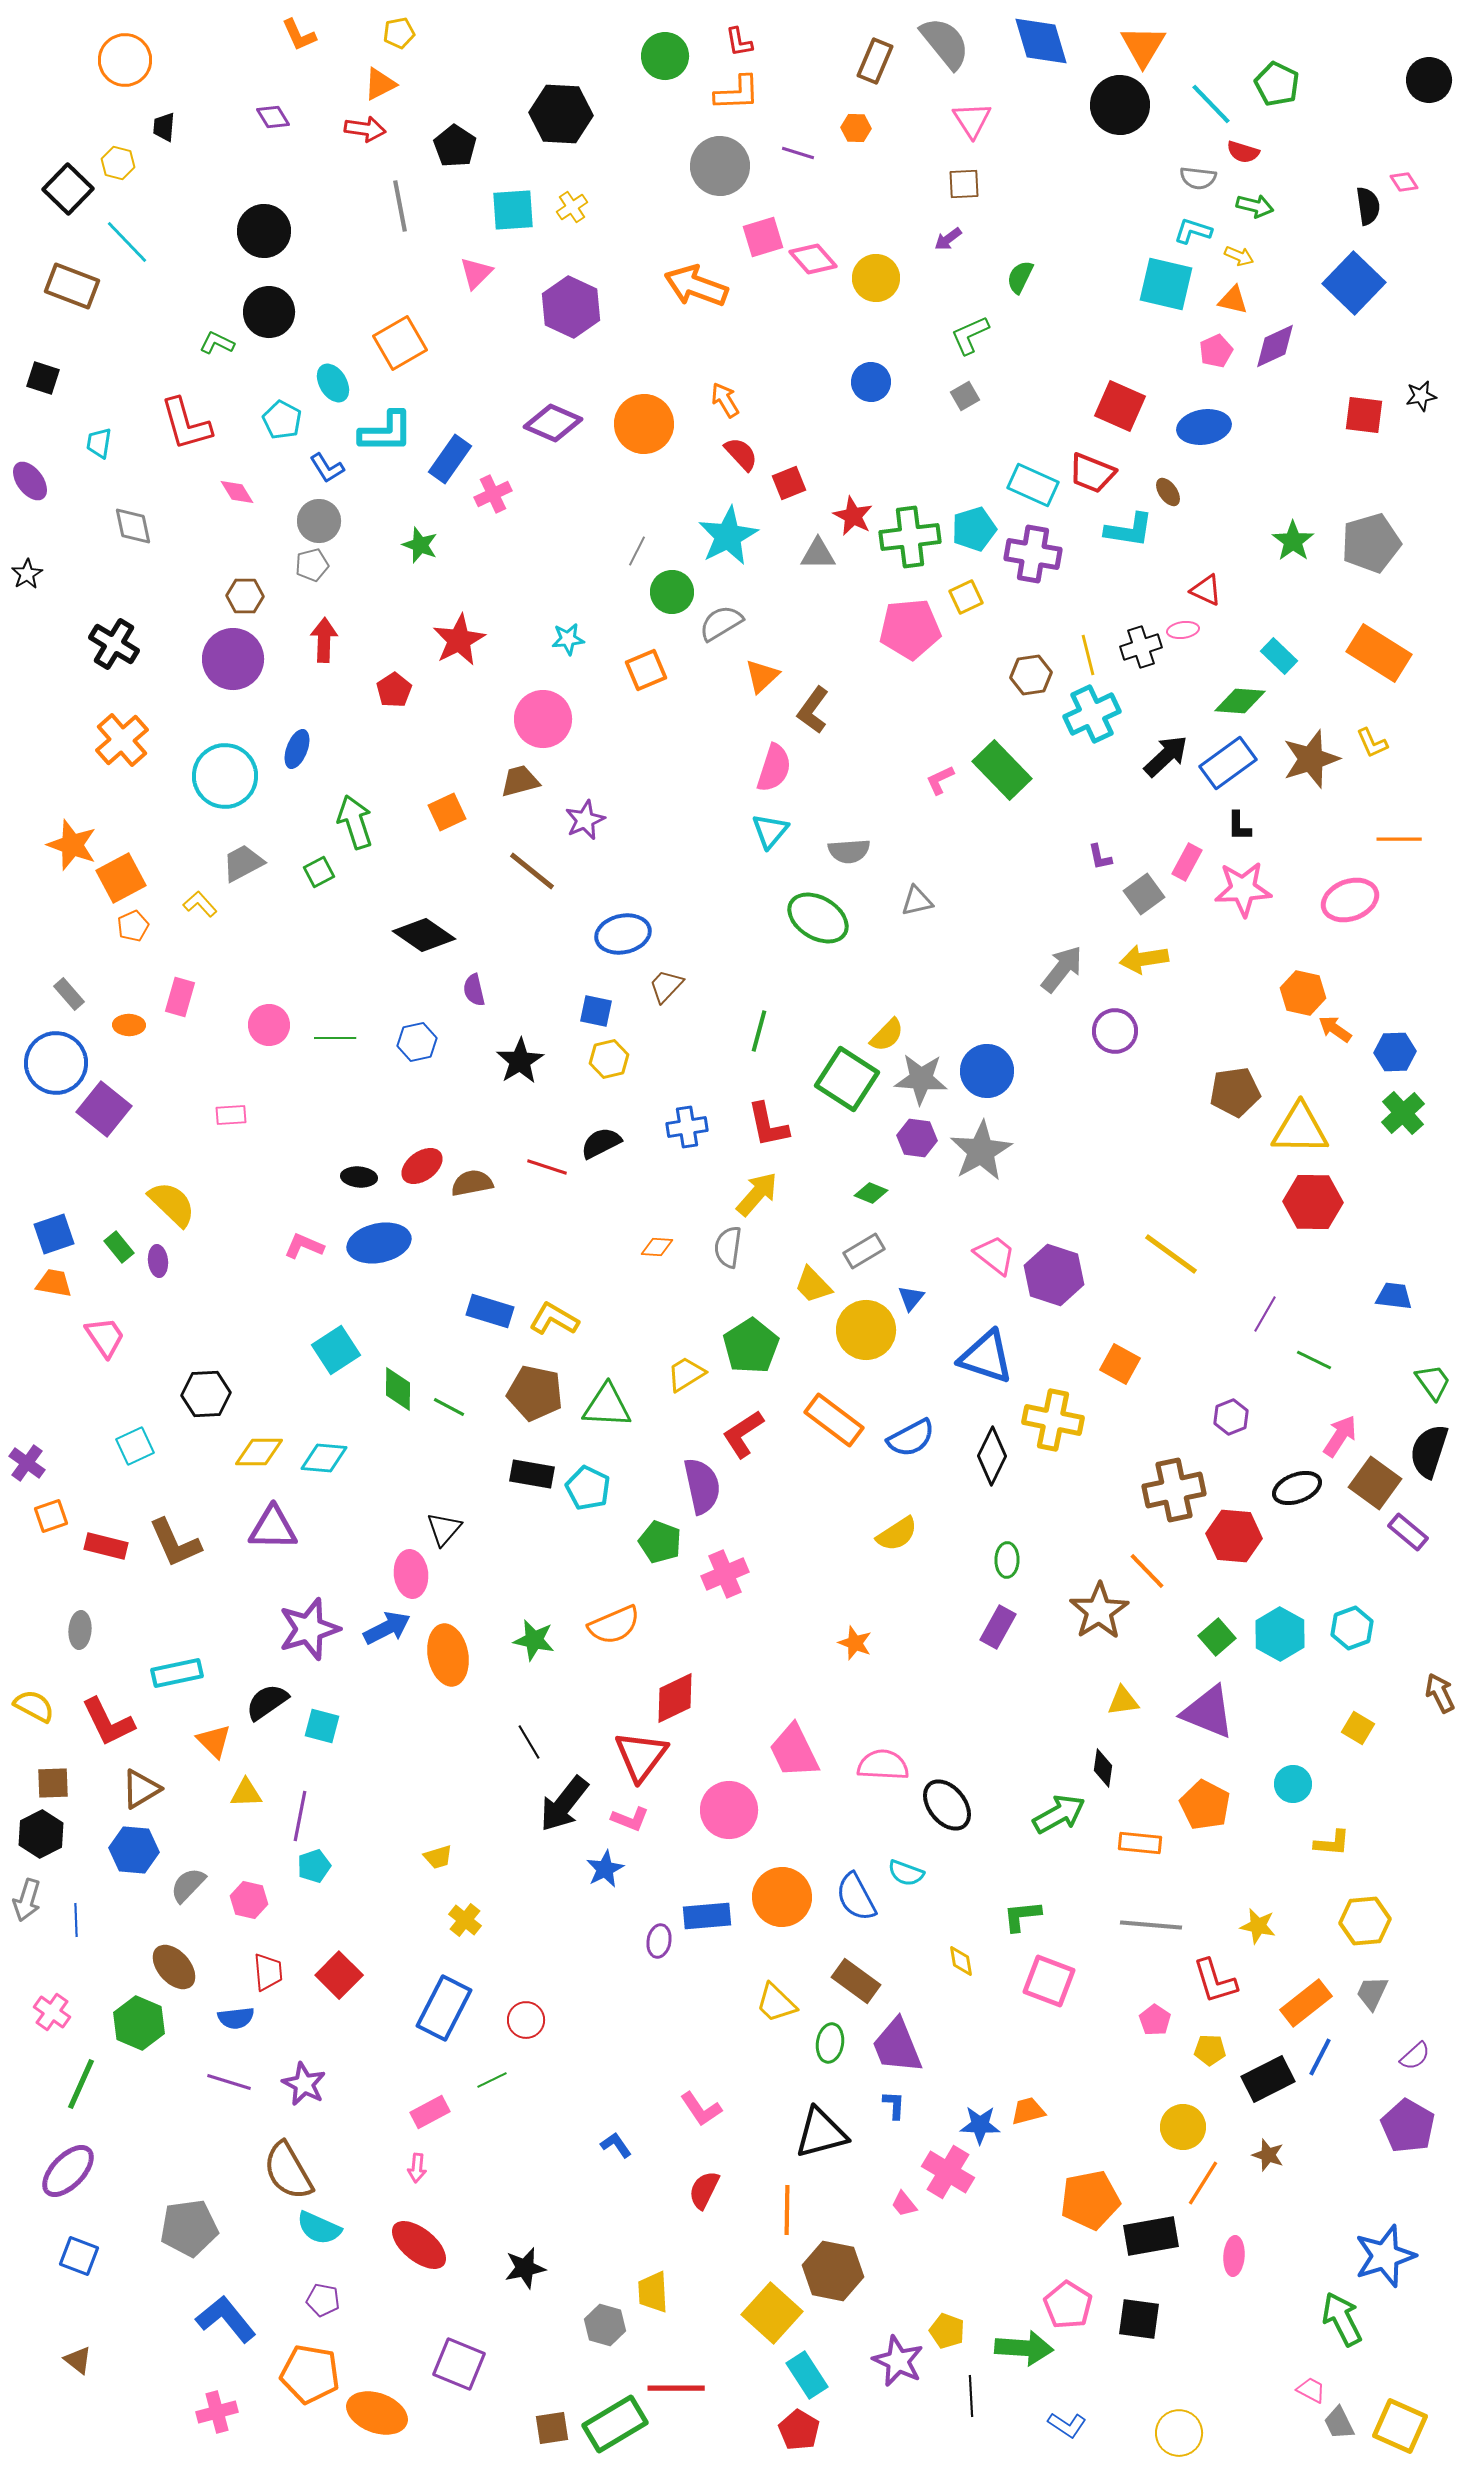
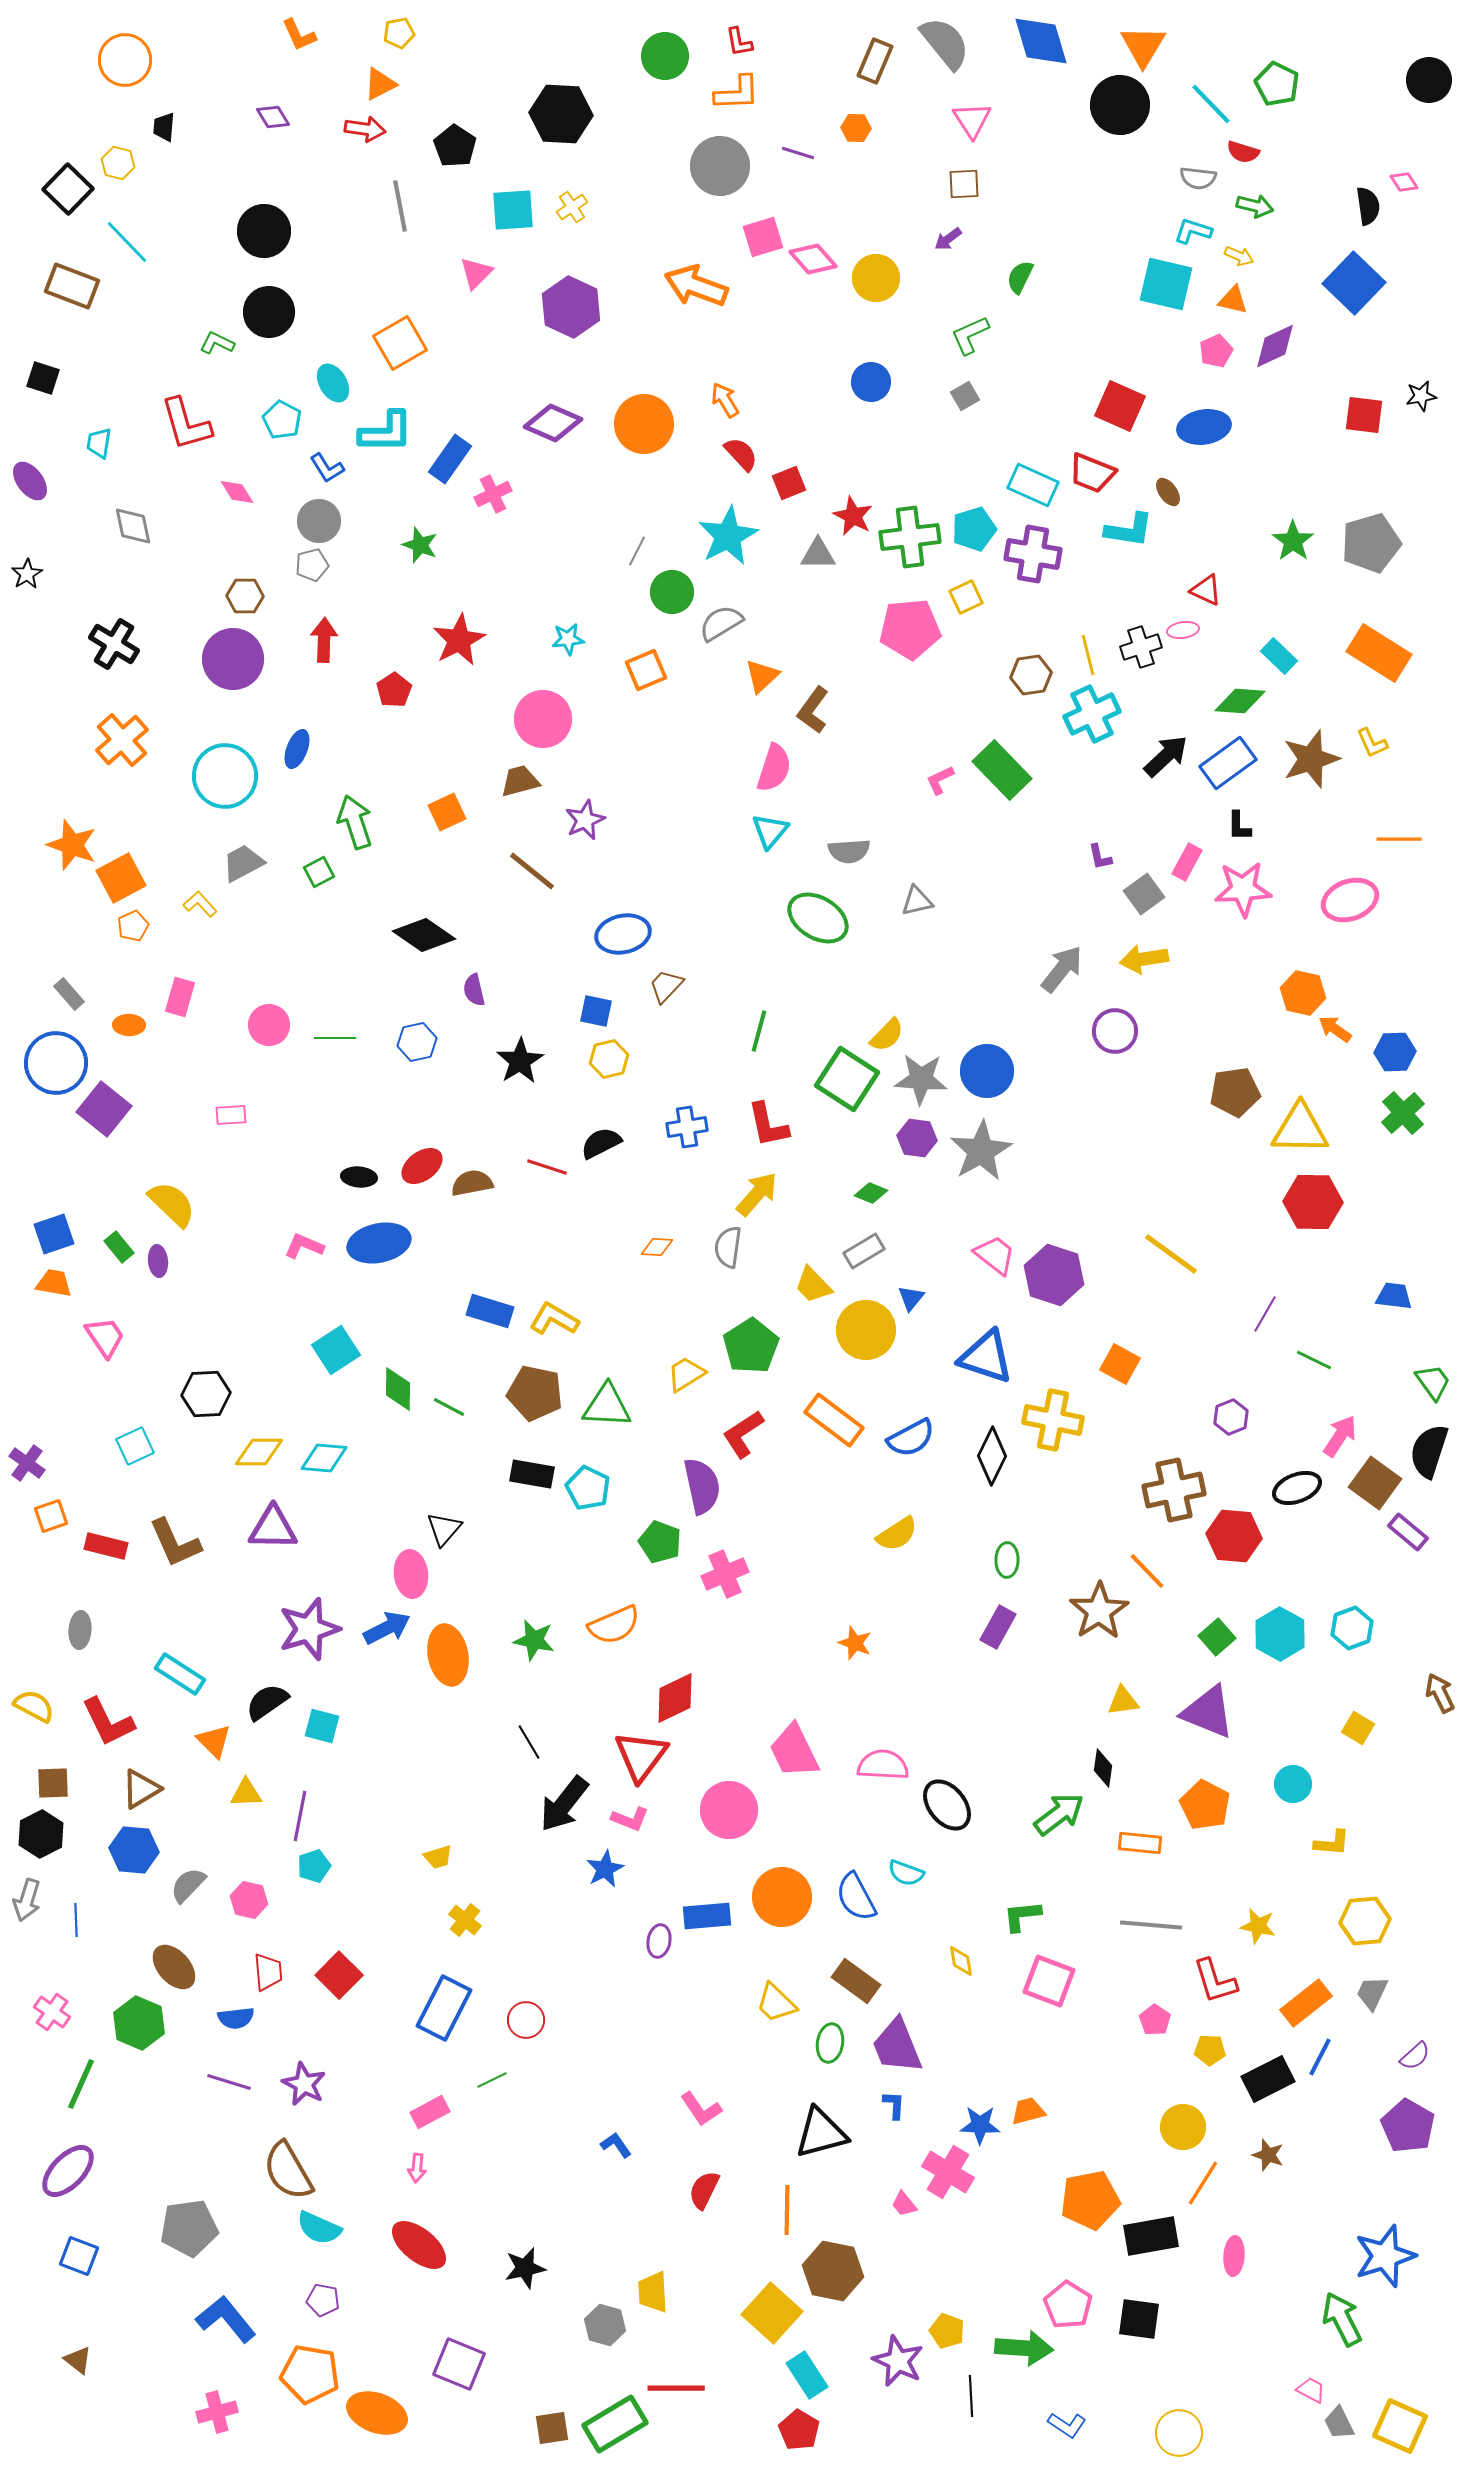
cyan rectangle at (177, 1673): moved 3 px right, 1 px down; rotated 45 degrees clockwise
green arrow at (1059, 1814): rotated 8 degrees counterclockwise
